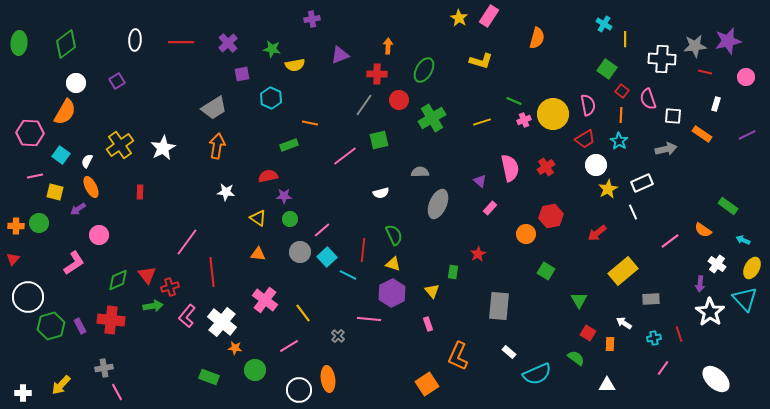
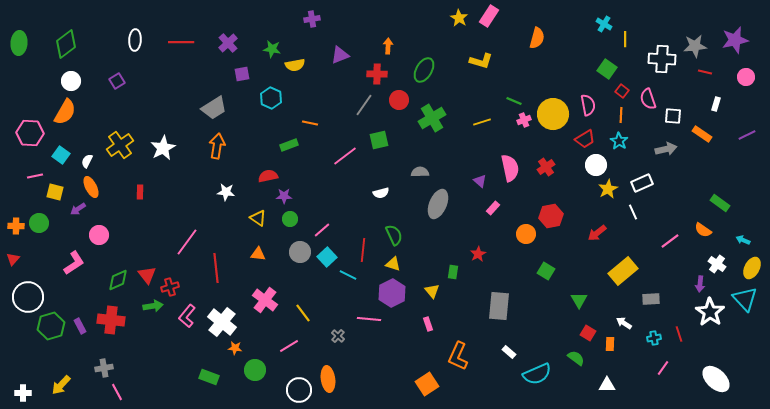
purple star at (728, 41): moved 7 px right, 1 px up
white circle at (76, 83): moved 5 px left, 2 px up
green rectangle at (728, 206): moved 8 px left, 3 px up
pink rectangle at (490, 208): moved 3 px right
red line at (212, 272): moved 4 px right, 4 px up
